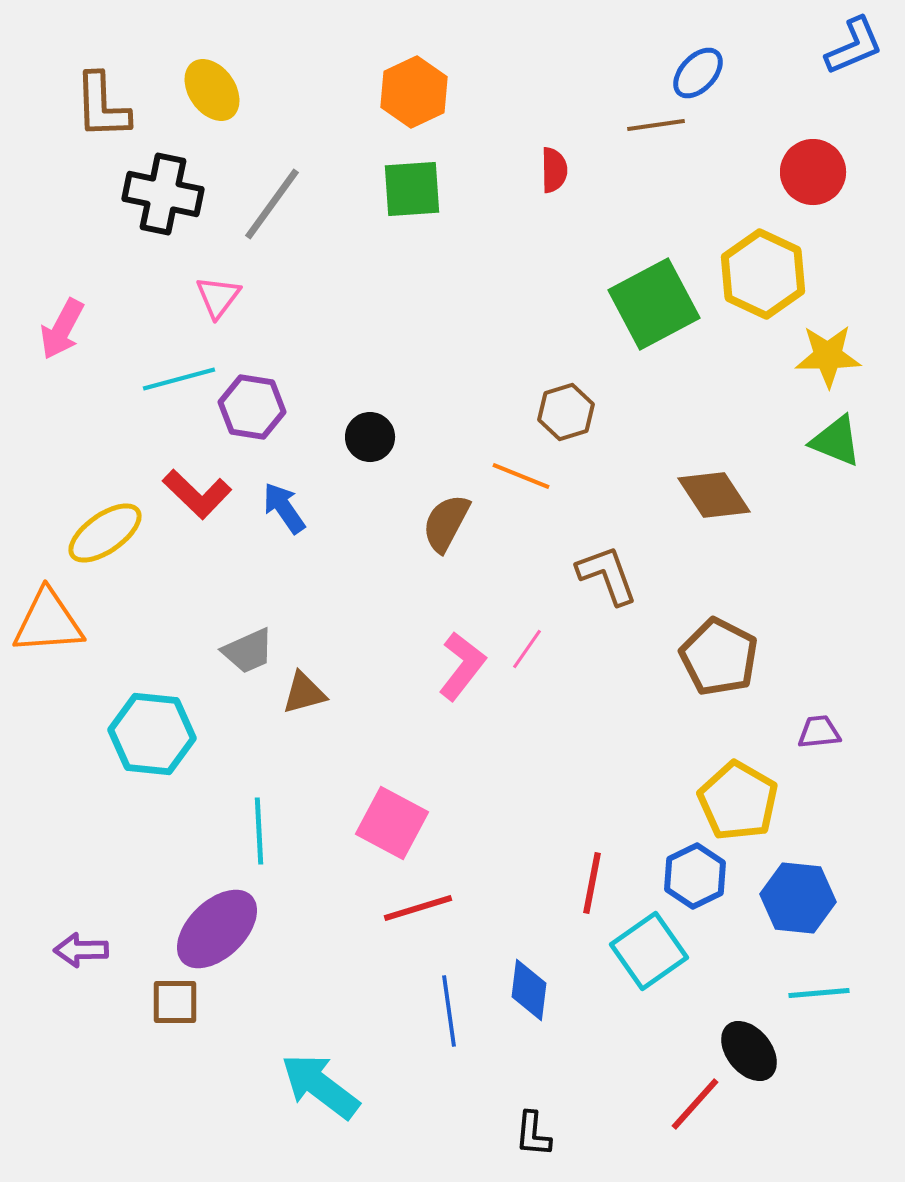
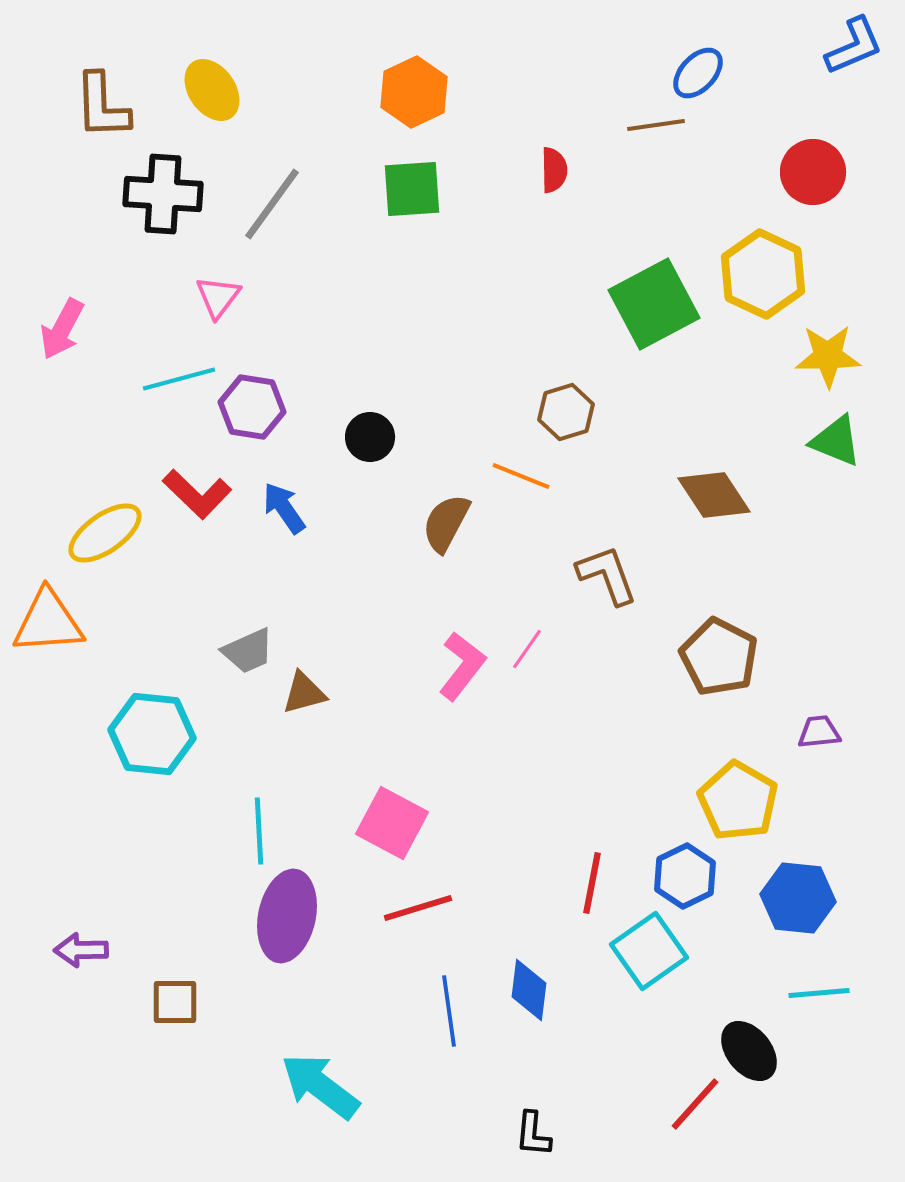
black cross at (163, 194): rotated 8 degrees counterclockwise
blue hexagon at (695, 876): moved 10 px left
purple ellipse at (217, 929): moved 70 px right, 13 px up; rotated 34 degrees counterclockwise
